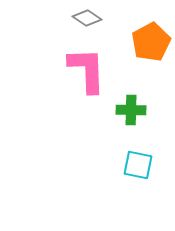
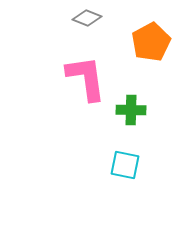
gray diamond: rotated 12 degrees counterclockwise
pink L-shape: moved 1 px left, 8 px down; rotated 6 degrees counterclockwise
cyan square: moved 13 px left
